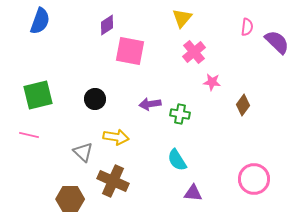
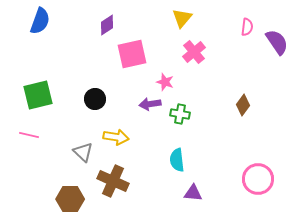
purple semicircle: rotated 12 degrees clockwise
pink square: moved 2 px right, 3 px down; rotated 24 degrees counterclockwise
pink star: moved 47 px left; rotated 12 degrees clockwise
cyan semicircle: rotated 25 degrees clockwise
pink circle: moved 4 px right
